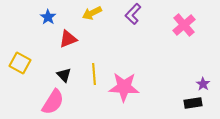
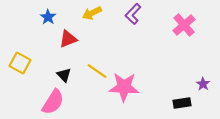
yellow line: moved 3 px right, 3 px up; rotated 50 degrees counterclockwise
black rectangle: moved 11 px left
